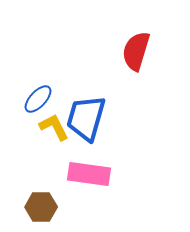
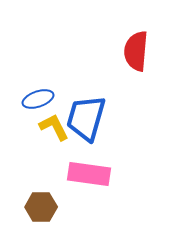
red semicircle: rotated 12 degrees counterclockwise
blue ellipse: rotated 28 degrees clockwise
